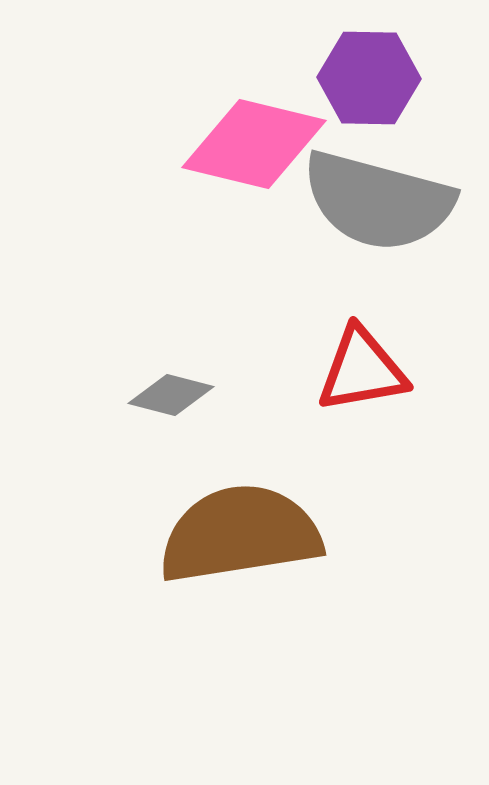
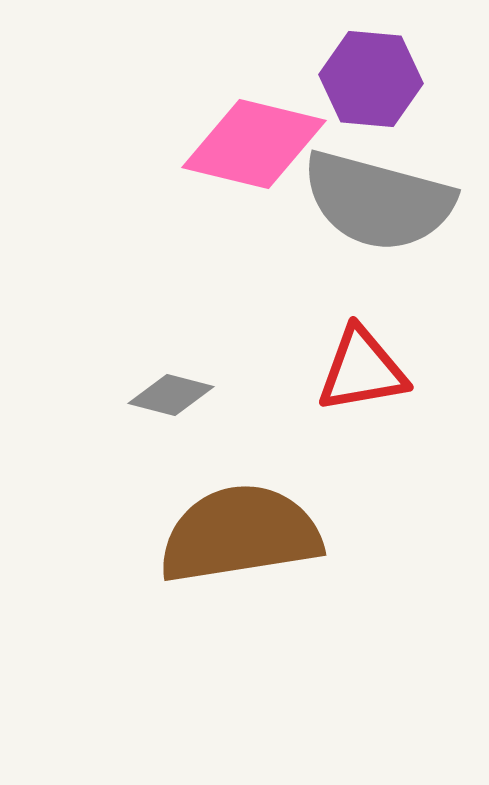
purple hexagon: moved 2 px right, 1 px down; rotated 4 degrees clockwise
